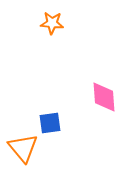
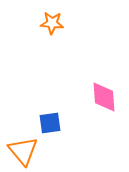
orange triangle: moved 3 px down
